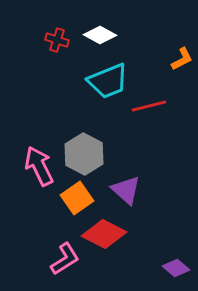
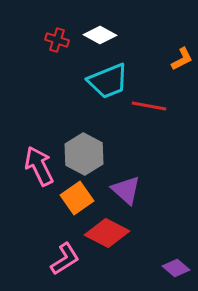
red line: rotated 24 degrees clockwise
red diamond: moved 3 px right, 1 px up
